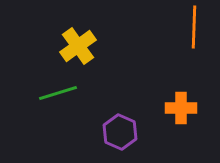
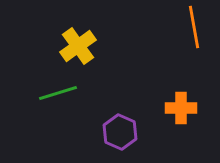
orange line: rotated 12 degrees counterclockwise
